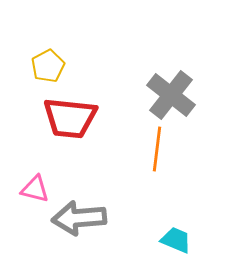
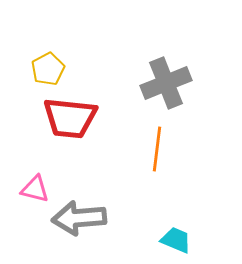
yellow pentagon: moved 3 px down
gray cross: moved 5 px left, 12 px up; rotated 30 degrees clockwise
